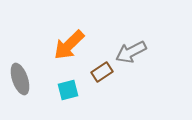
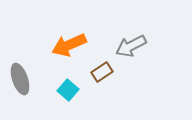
orange arrow: rotated 20 degrees clockwise
gray arrow: moved 6 px up
cyan square: rotated 35 degrees counterclockwise
